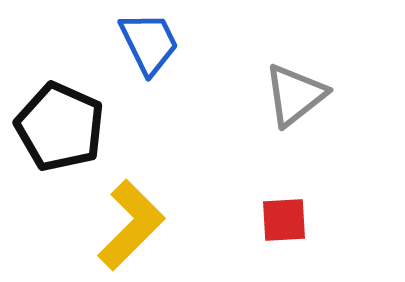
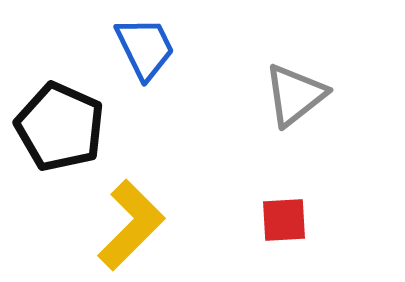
blue trapezoid: moved 4 px left, 5 px down
